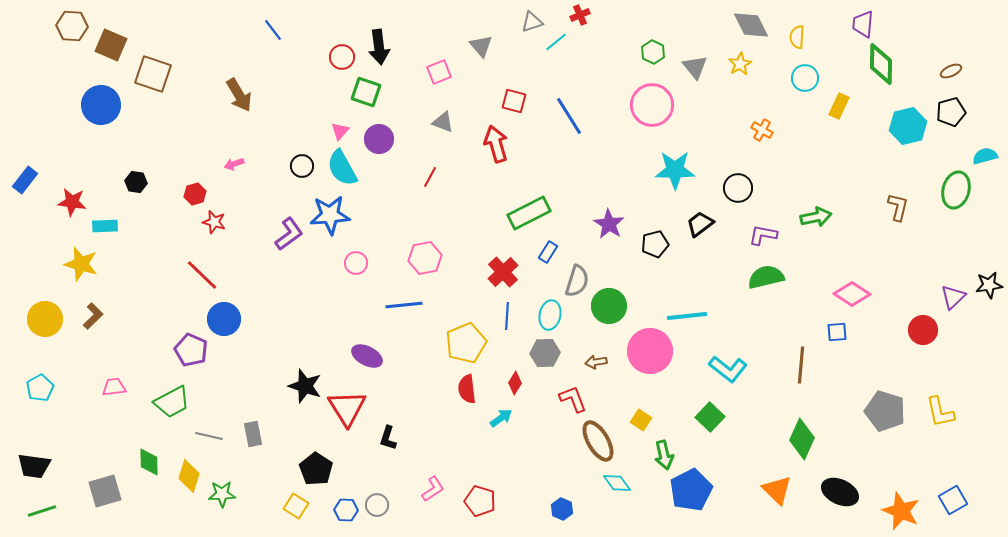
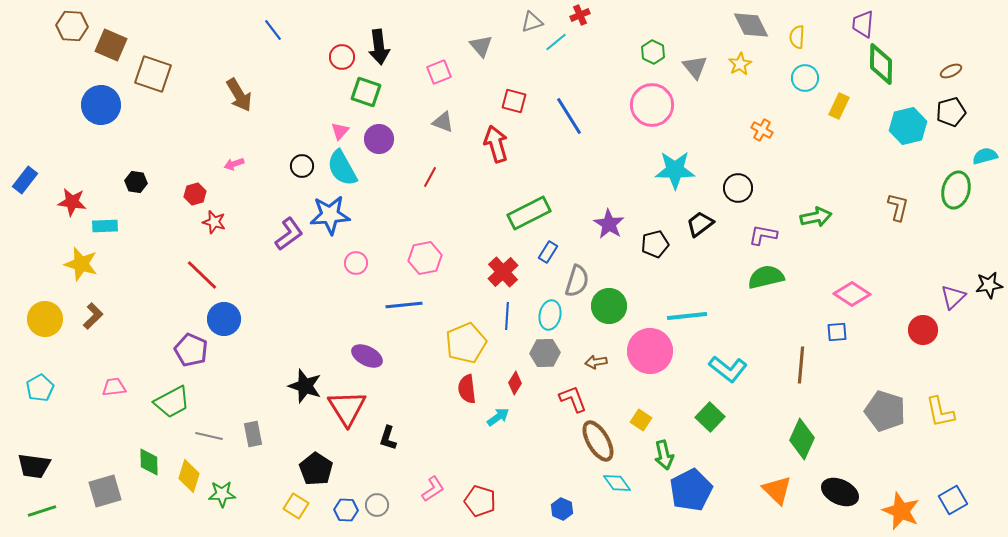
cyan arrow at (501, 418): moved 3 px left, 1 px up
